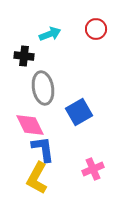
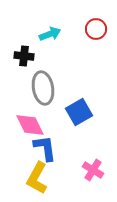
blue L-shape: moved 2 px right, 1 px up
pink cross: moved 1 px down; rotated 35 degrees counterclockwise
